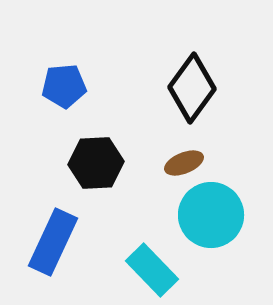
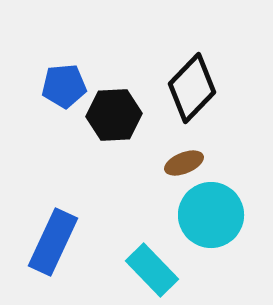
black diamond: rotated 8 degrees clockwise
black hexagon: moved 18 px right, 48 px up
